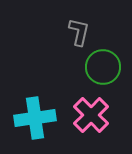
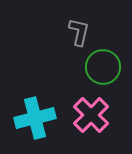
cyan cross: rotated 6 degrees counterclockwise
